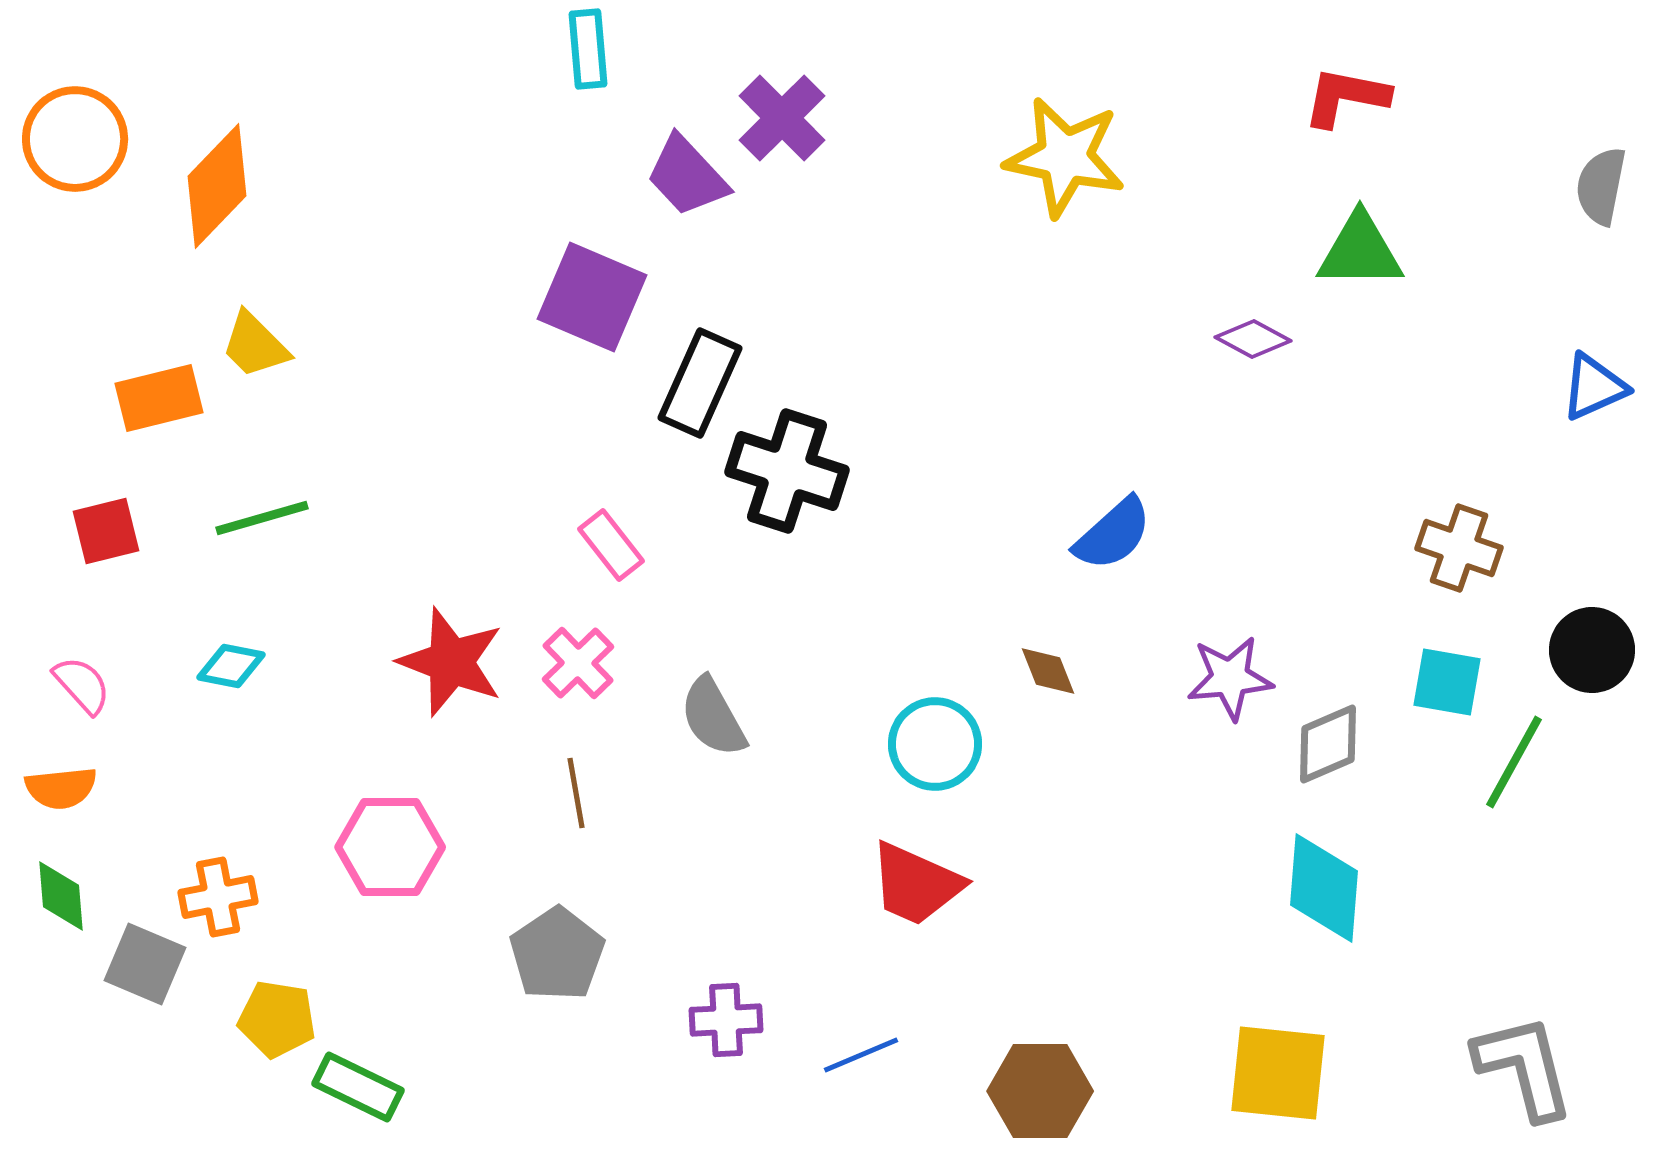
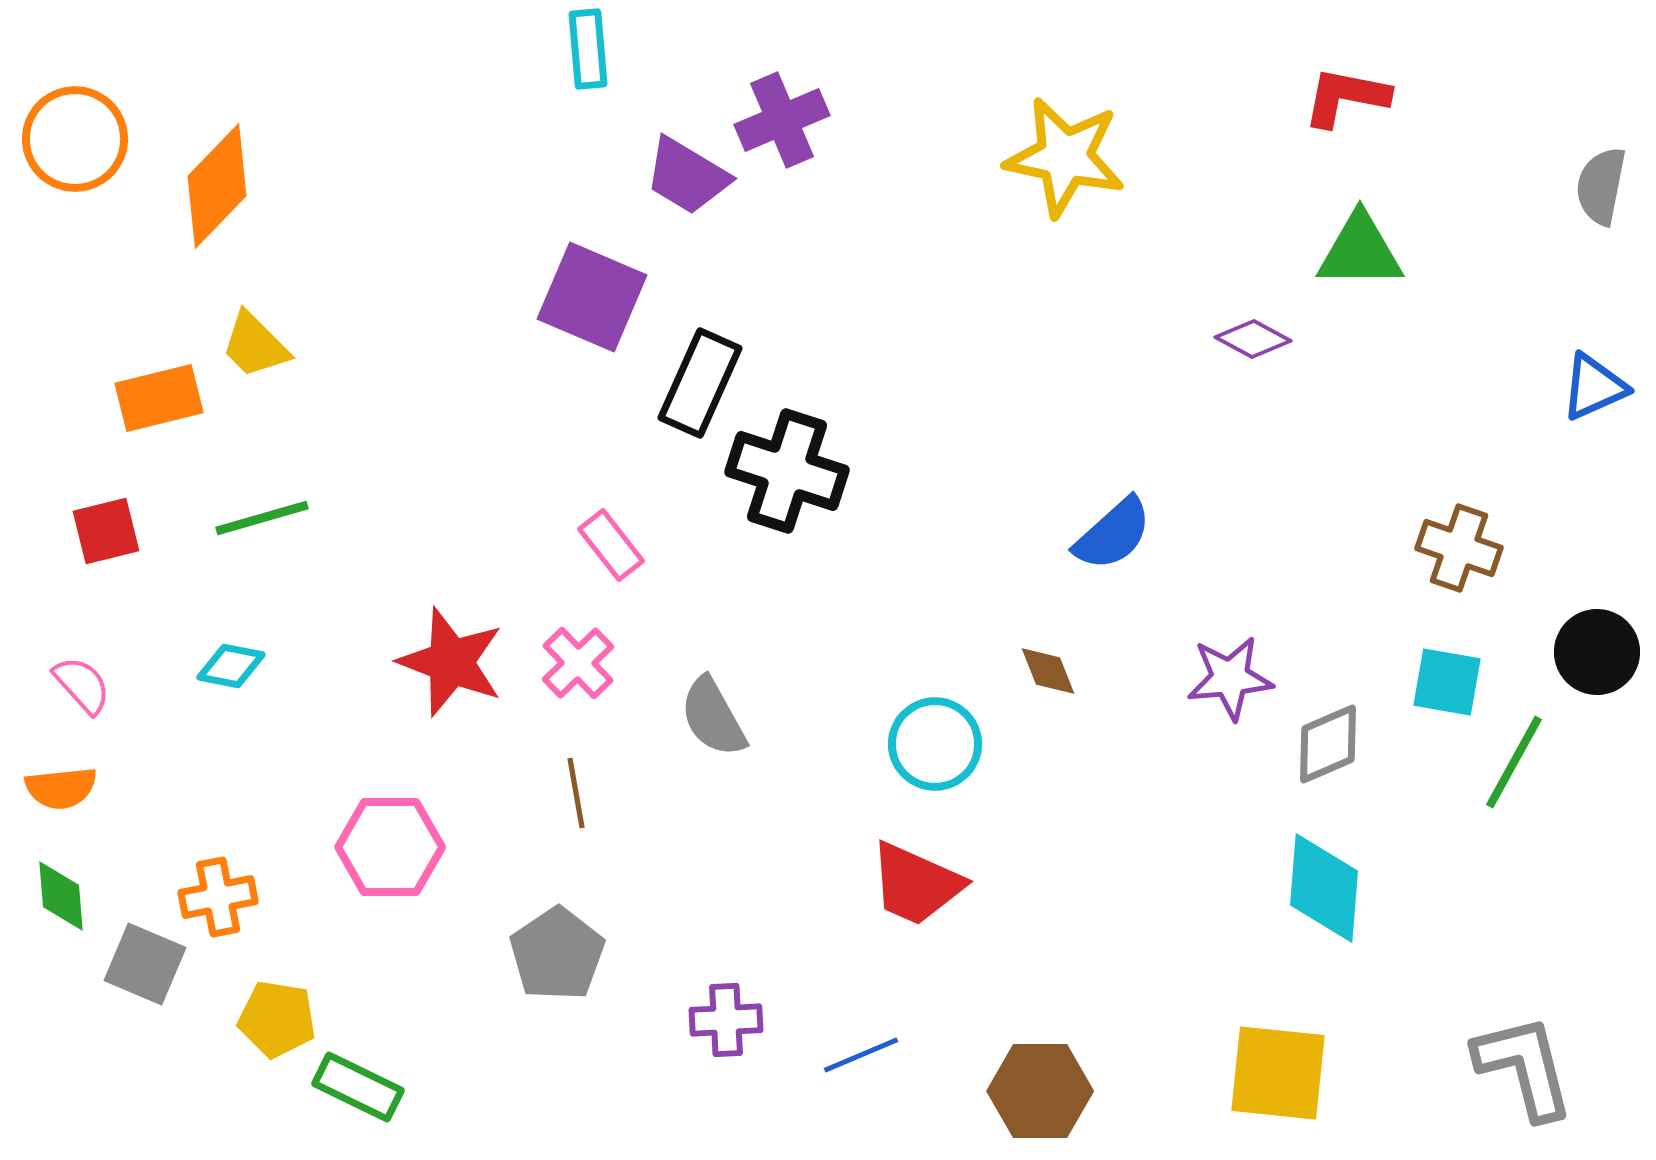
purple cross at (782, 118): moved 2 px down; rotated 22 degrees clockwise
purple trapezoid at (687, 176): rotated 16 degrees counterclockwise
black circle at (1592, 650): moved 5 px right, 2 px down
